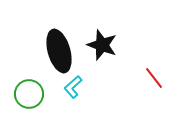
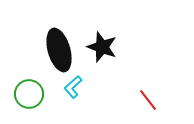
black star: moved 2 px down
black ellipse: moved 1 px up
red line: moved 6 px left, 22 px down
